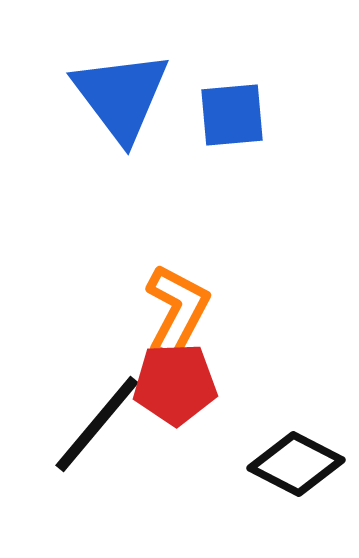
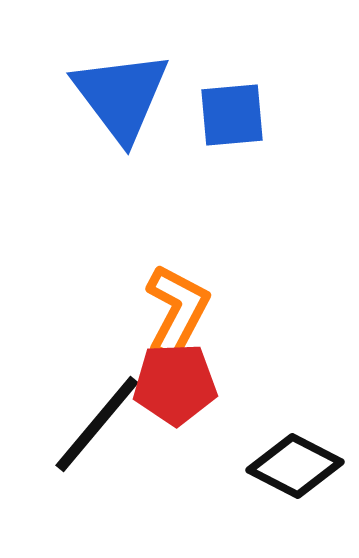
black diamond: moved 1 px left, 2 px down
